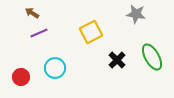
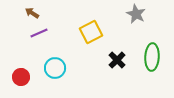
gray star: rotated 18 degrees clockwise
green ellipse: rotated 32 degrees clockwise
